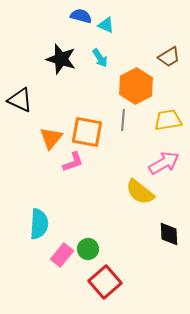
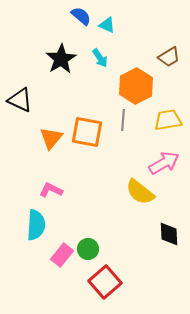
blue semicircle: rotated 25 degrees clockwise
cyan triangle: moved 1 px right
black star: rotated 24 degrees clockwise
pink L-shape: moved 22 px left, 28 px down; rotated 135 degrees counterclockwise
cyan semicircle: moved 3 px left, 1 px down
